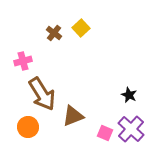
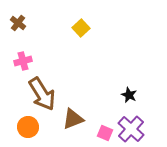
brown cross: moved 36 px left, 10 px up
brown triangle: moved 3 px down
